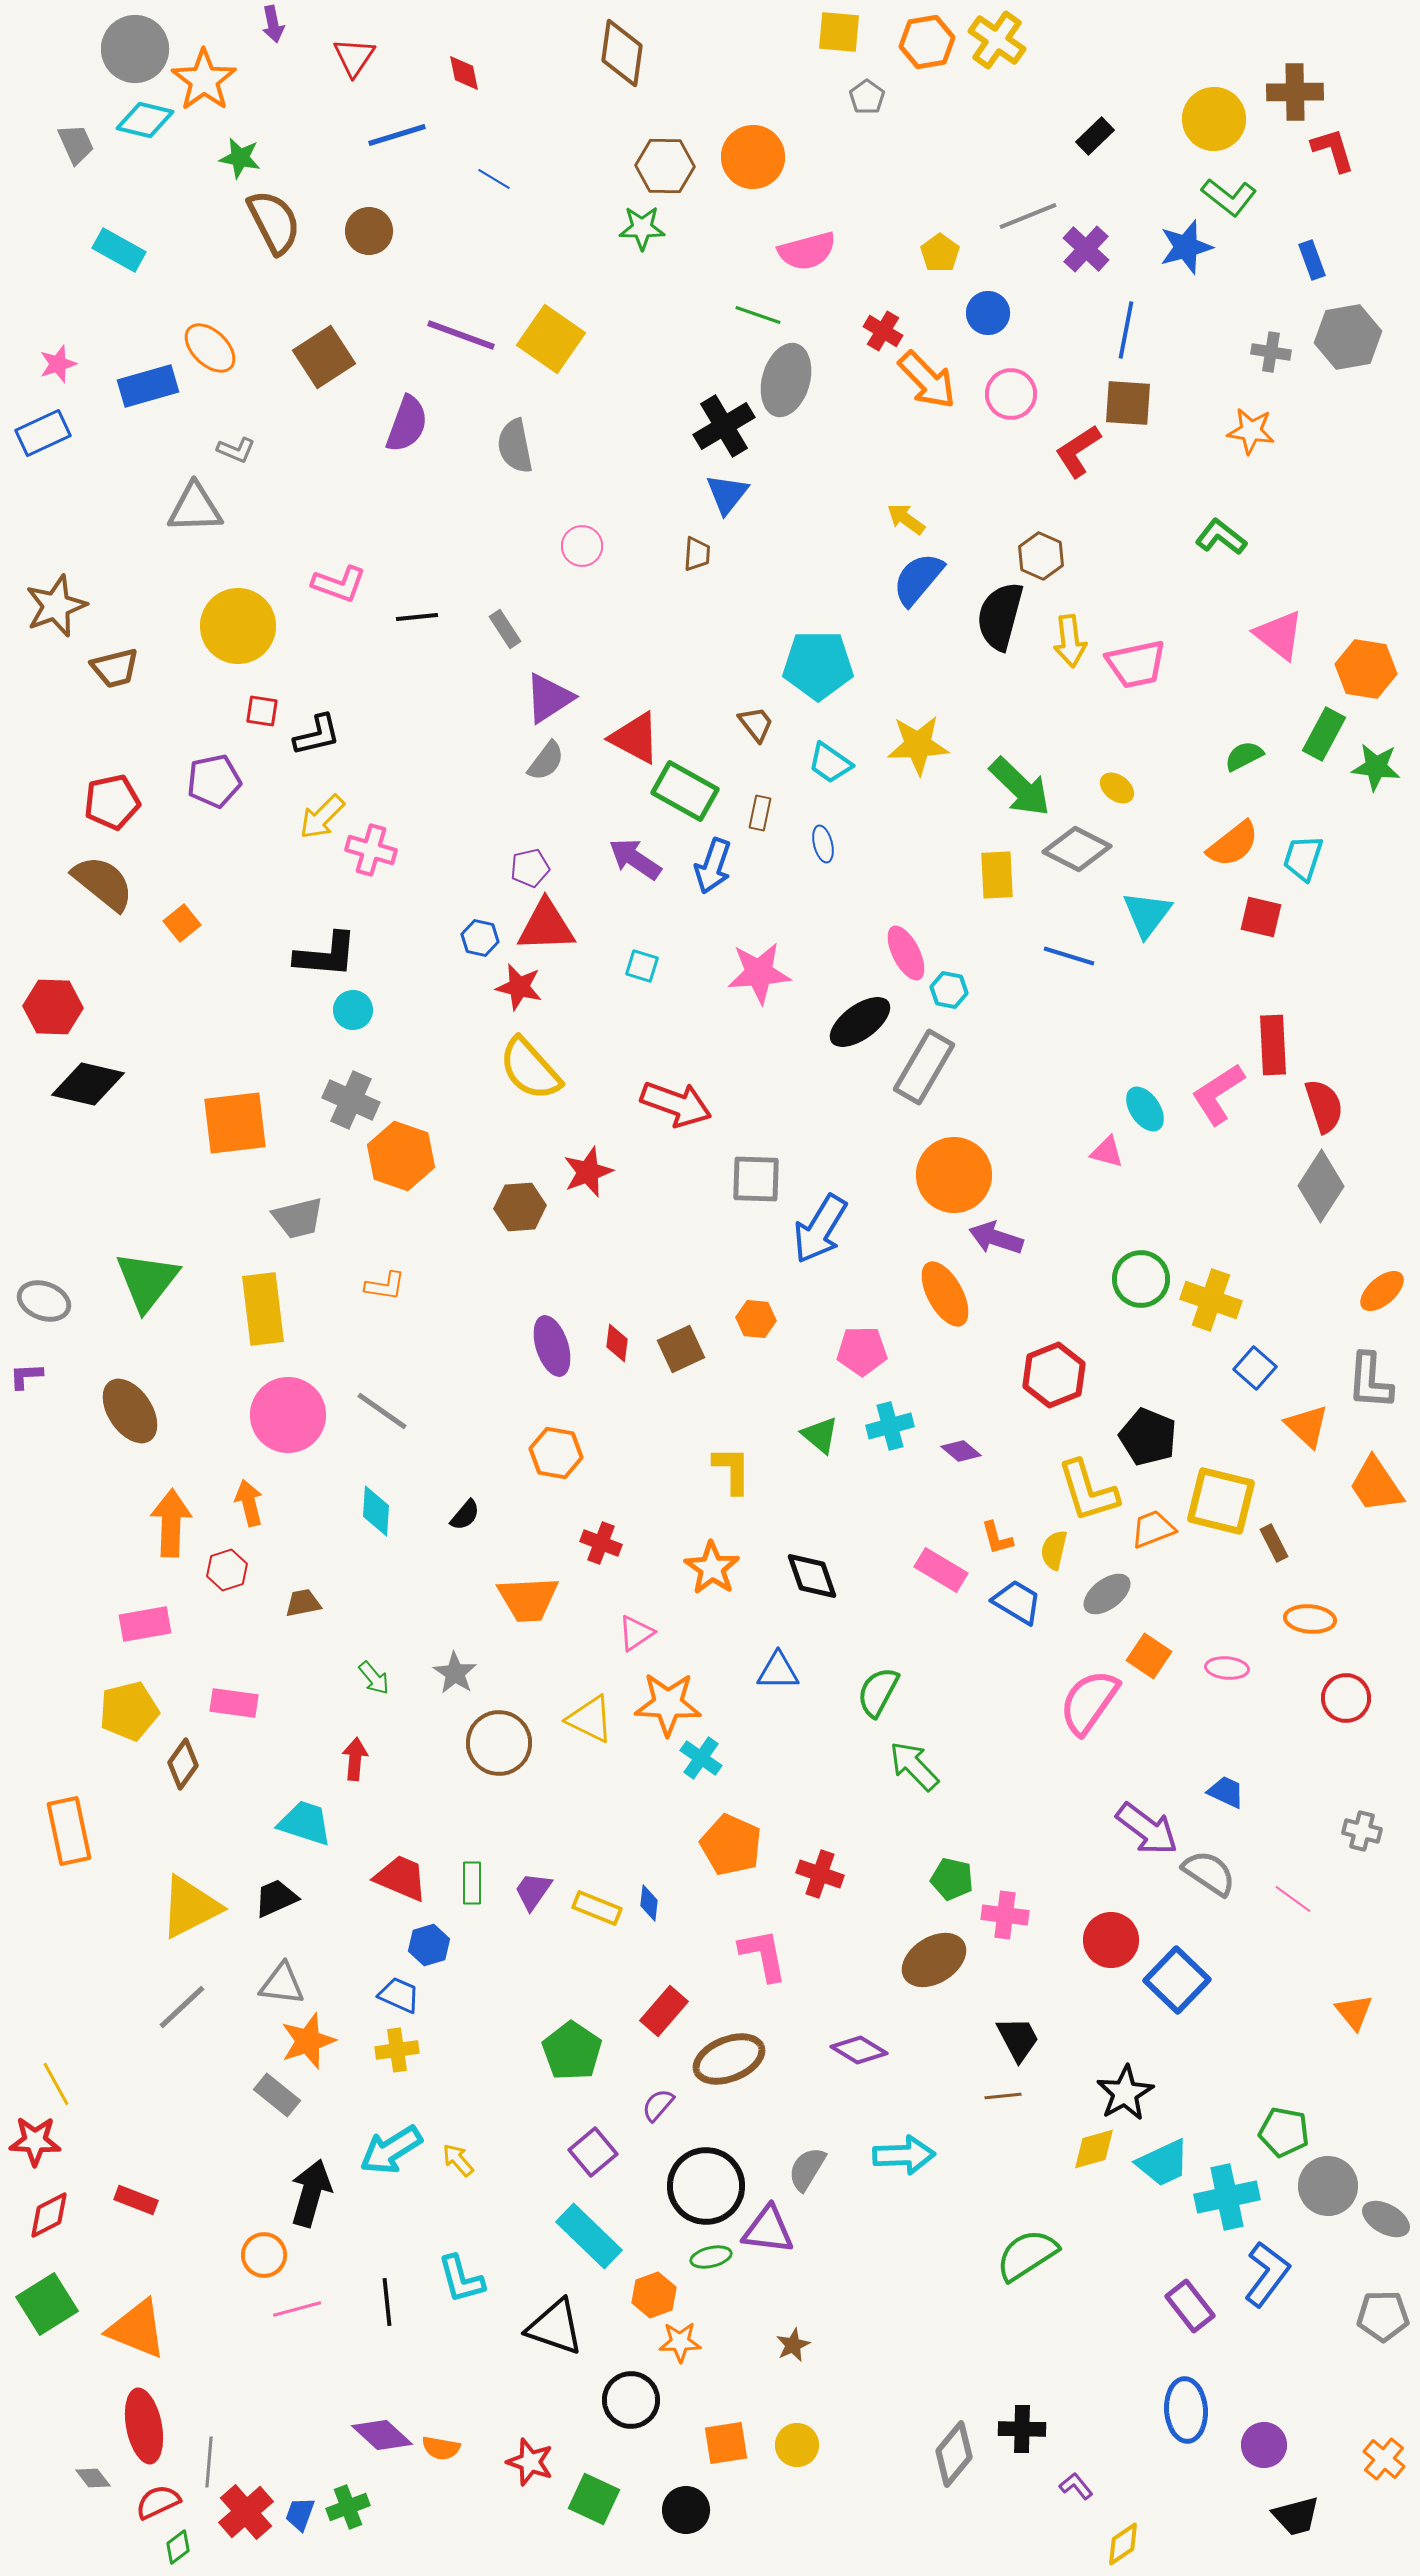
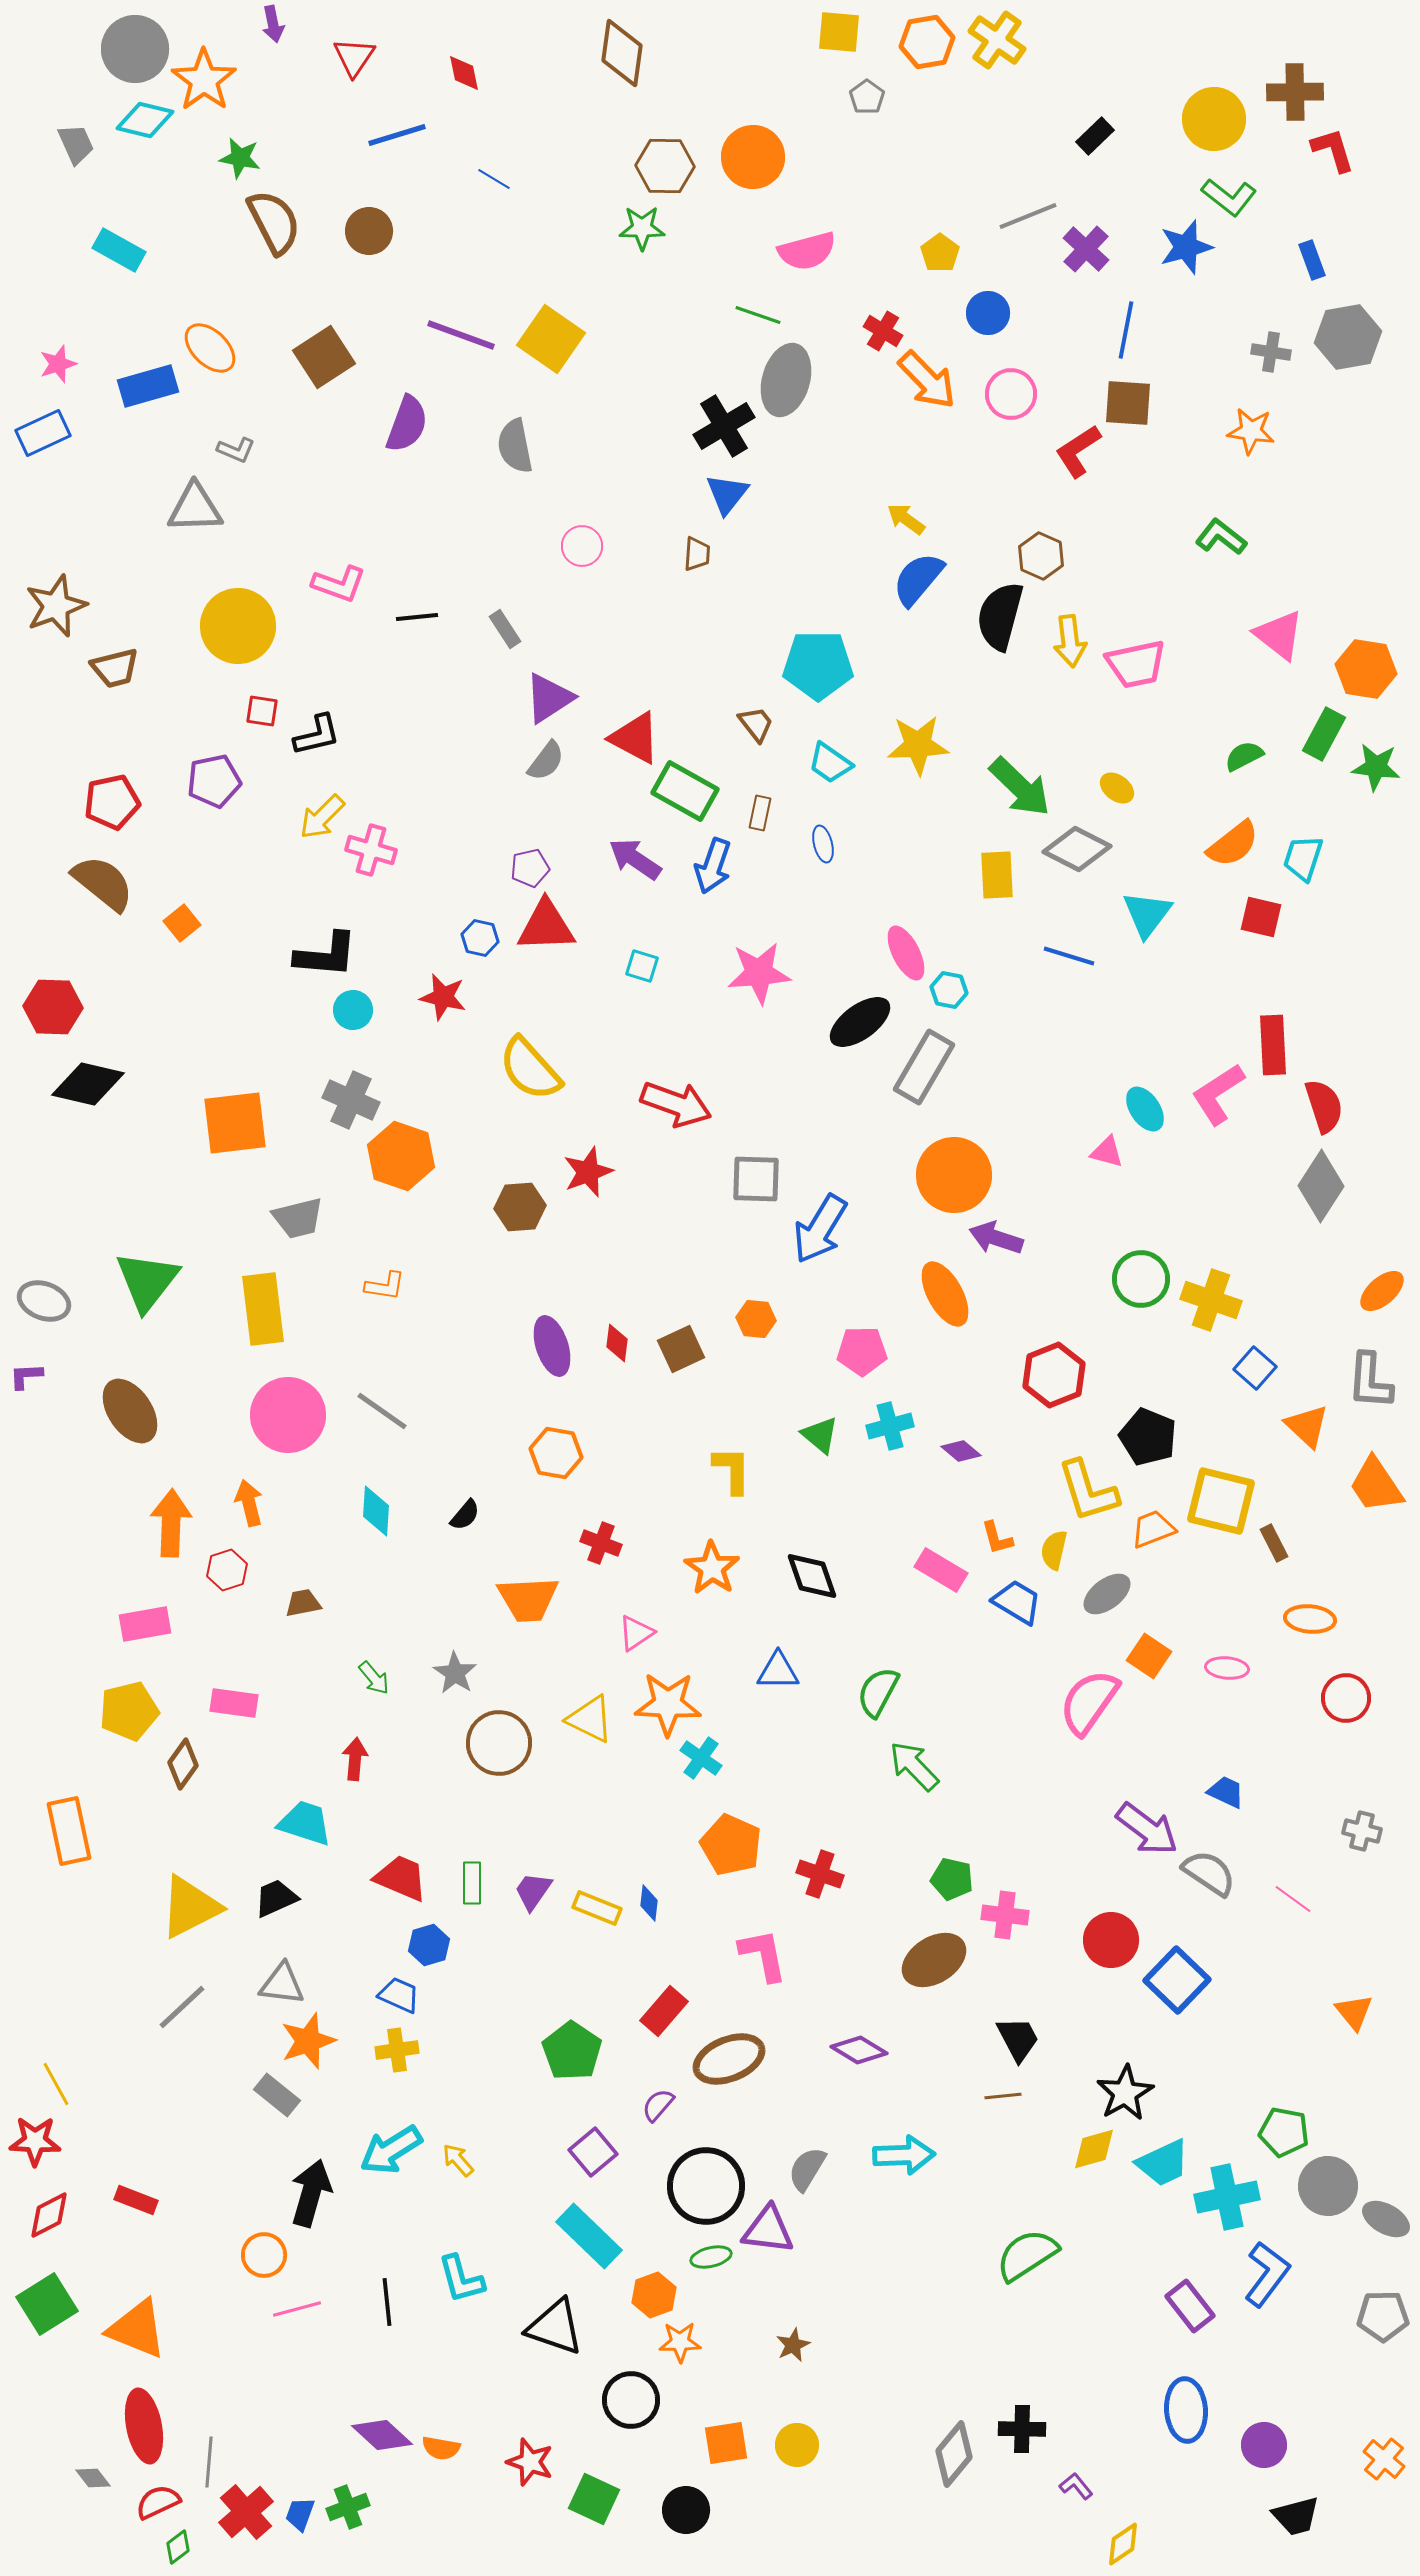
red star at (519, 987): moved 76 px left, 10 px down
